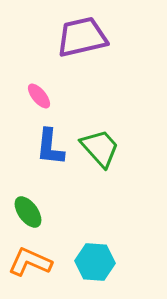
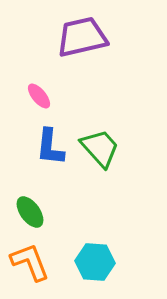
green ellipse: moved 2 px right
orange L-shape: rotated 45 degrees clockwise
